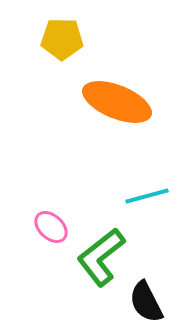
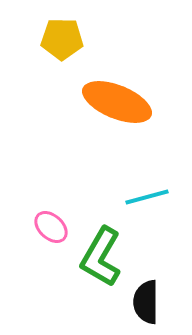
cyan line: moved 1 px down
green L-shape: rotated 22 degrees counterclockwise
black semicircle: rotated 27 degrees clockwise
